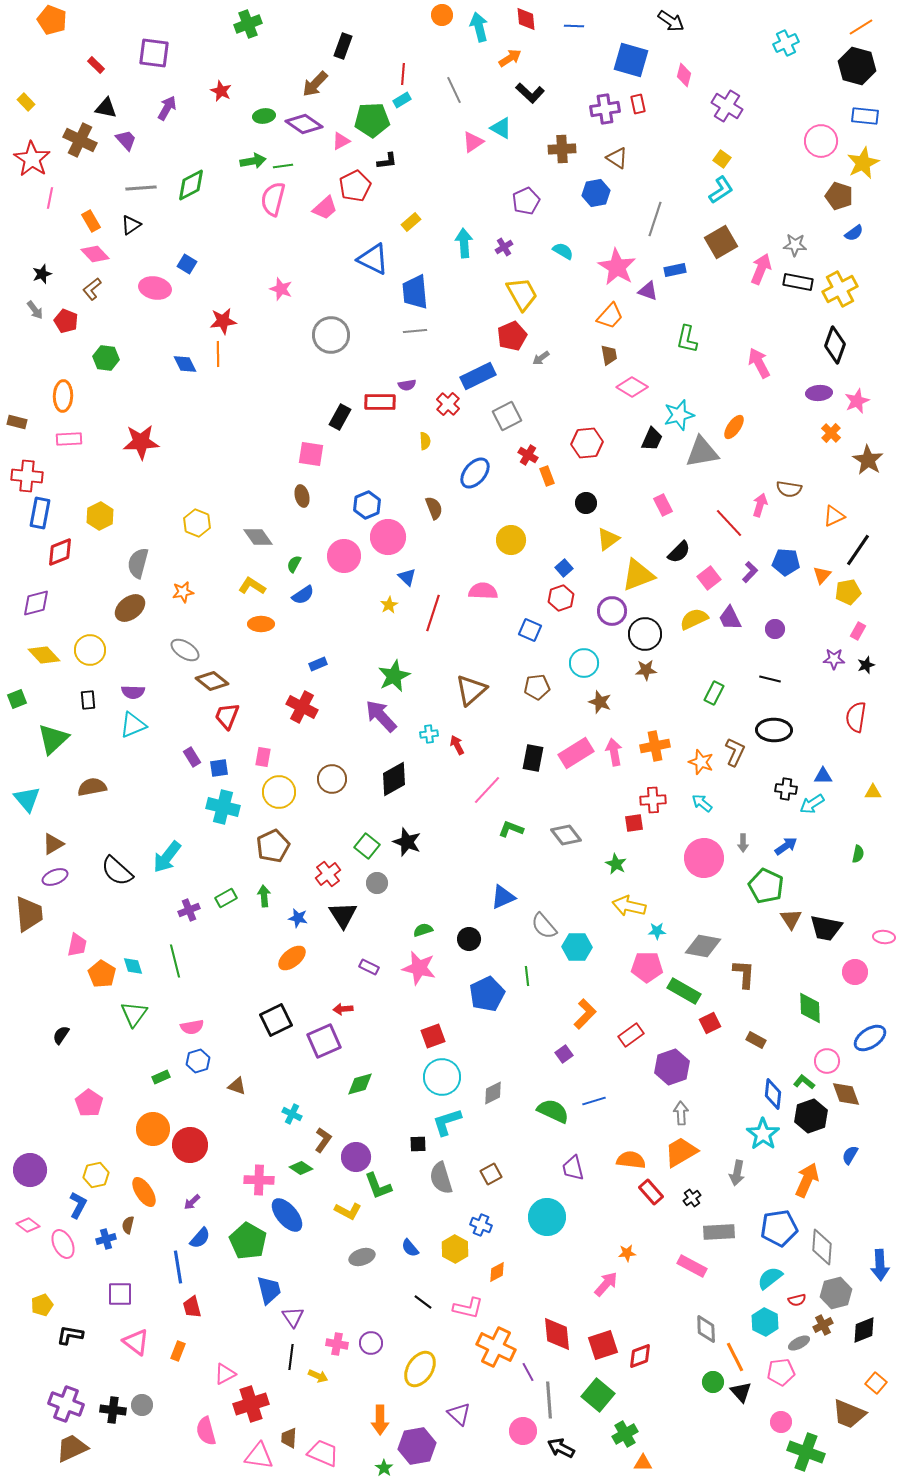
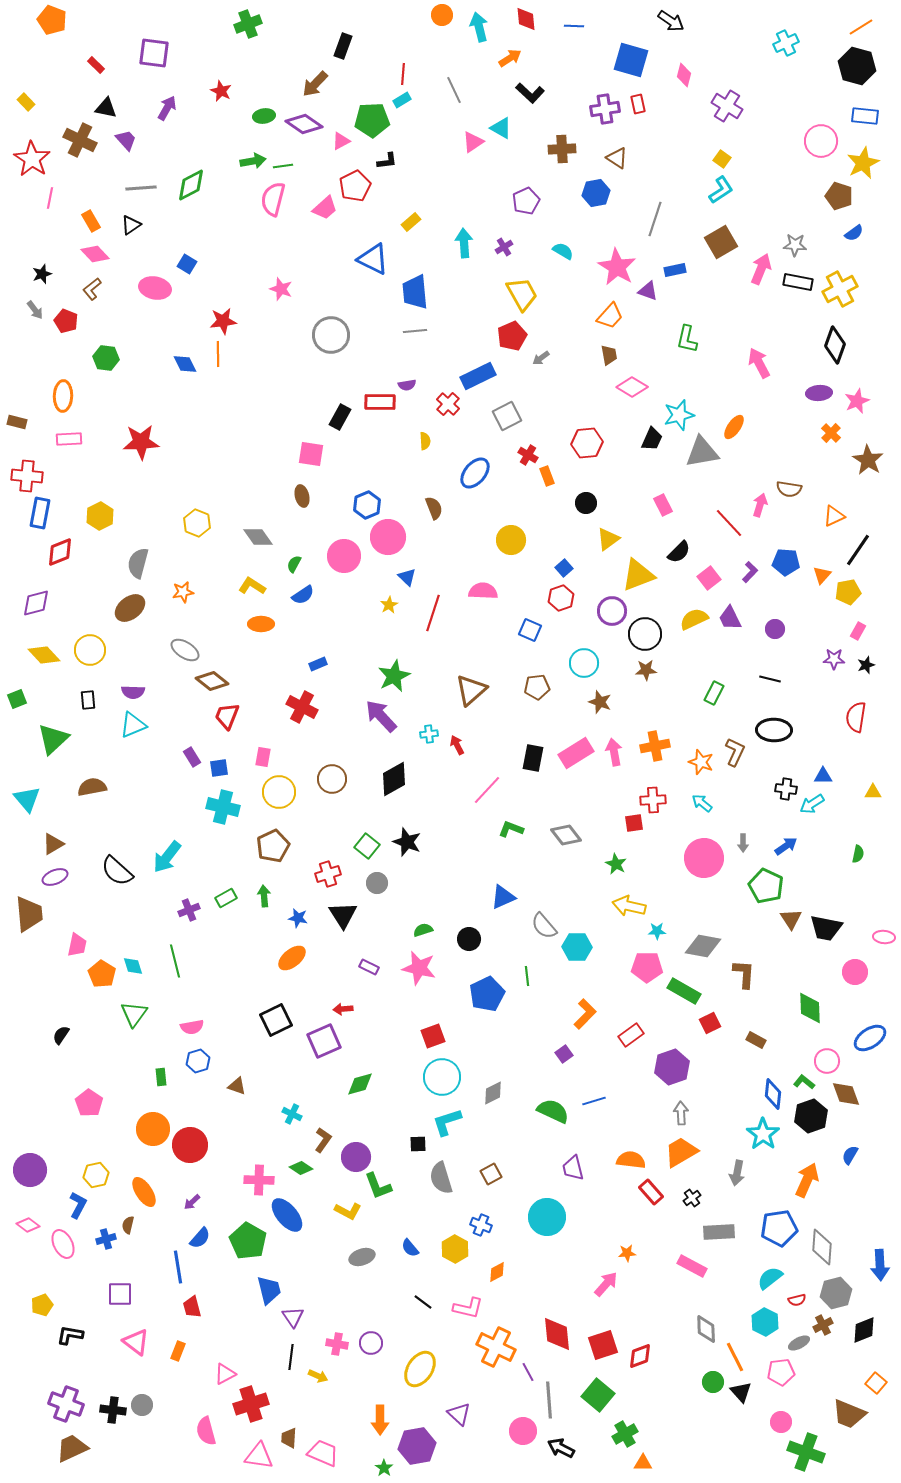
red cross at (328, 874): rotated 20 degrees clockwise
green rectangle at (161, 1077): rotated 72 degrees counterclockwise
